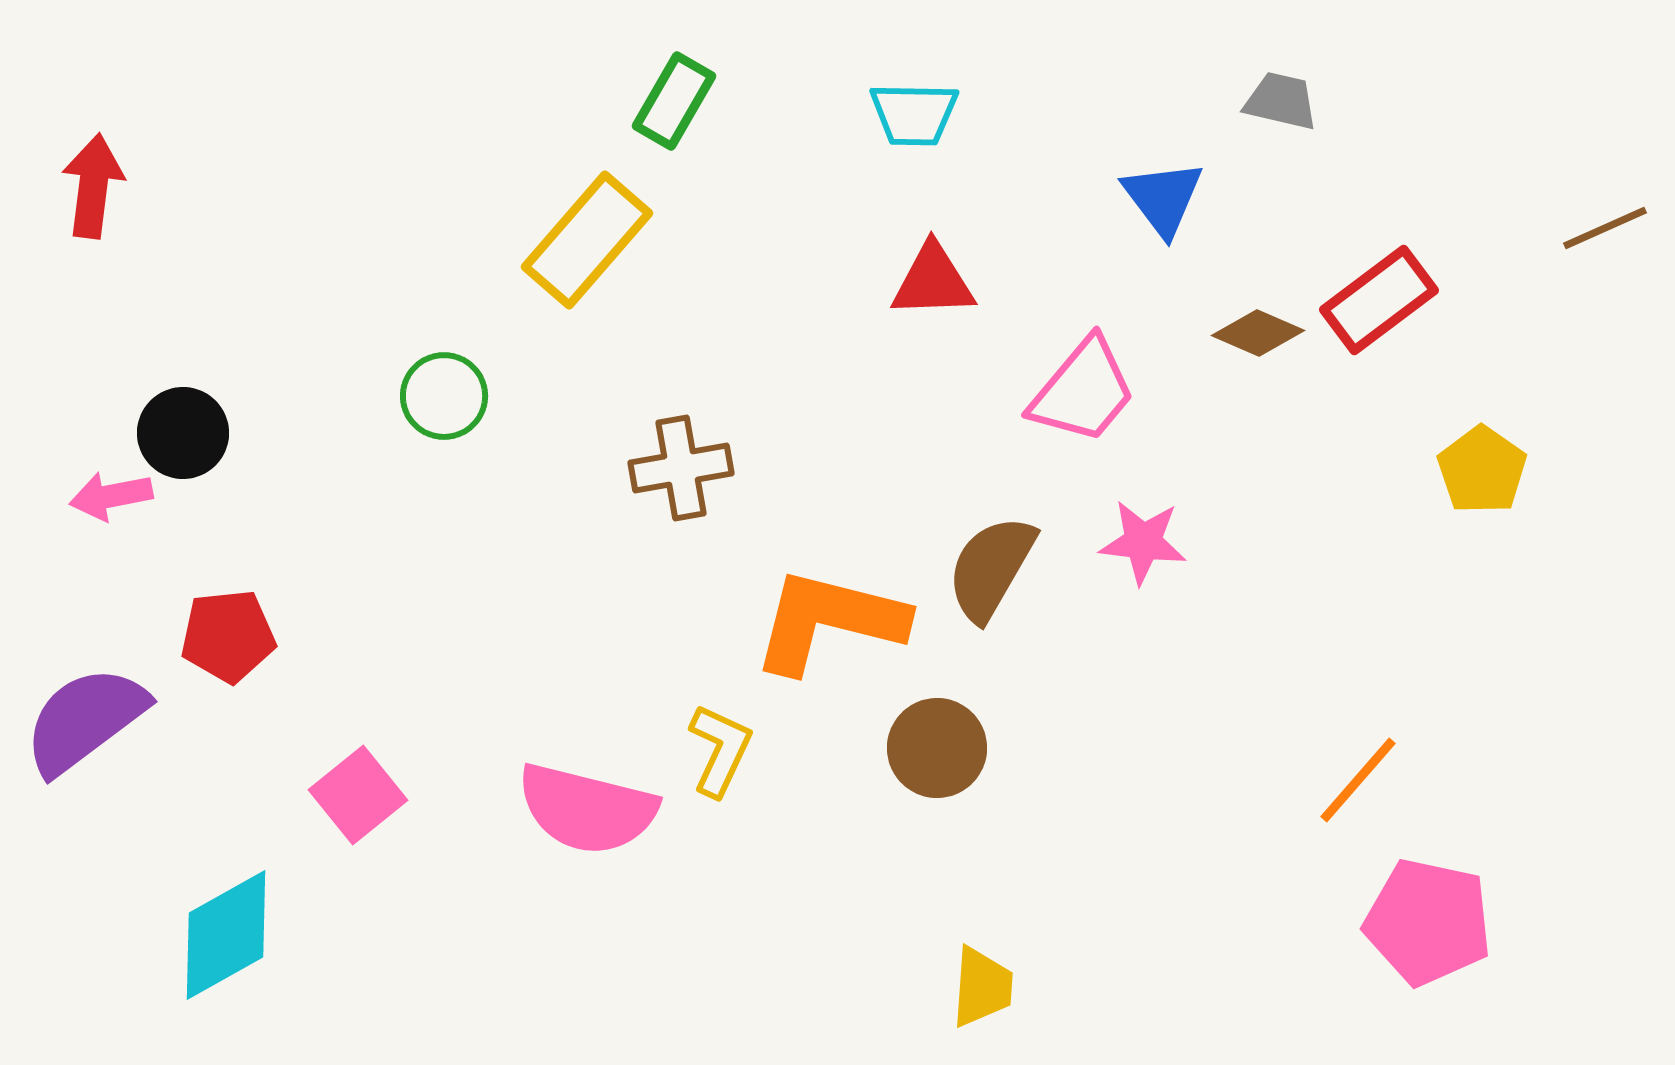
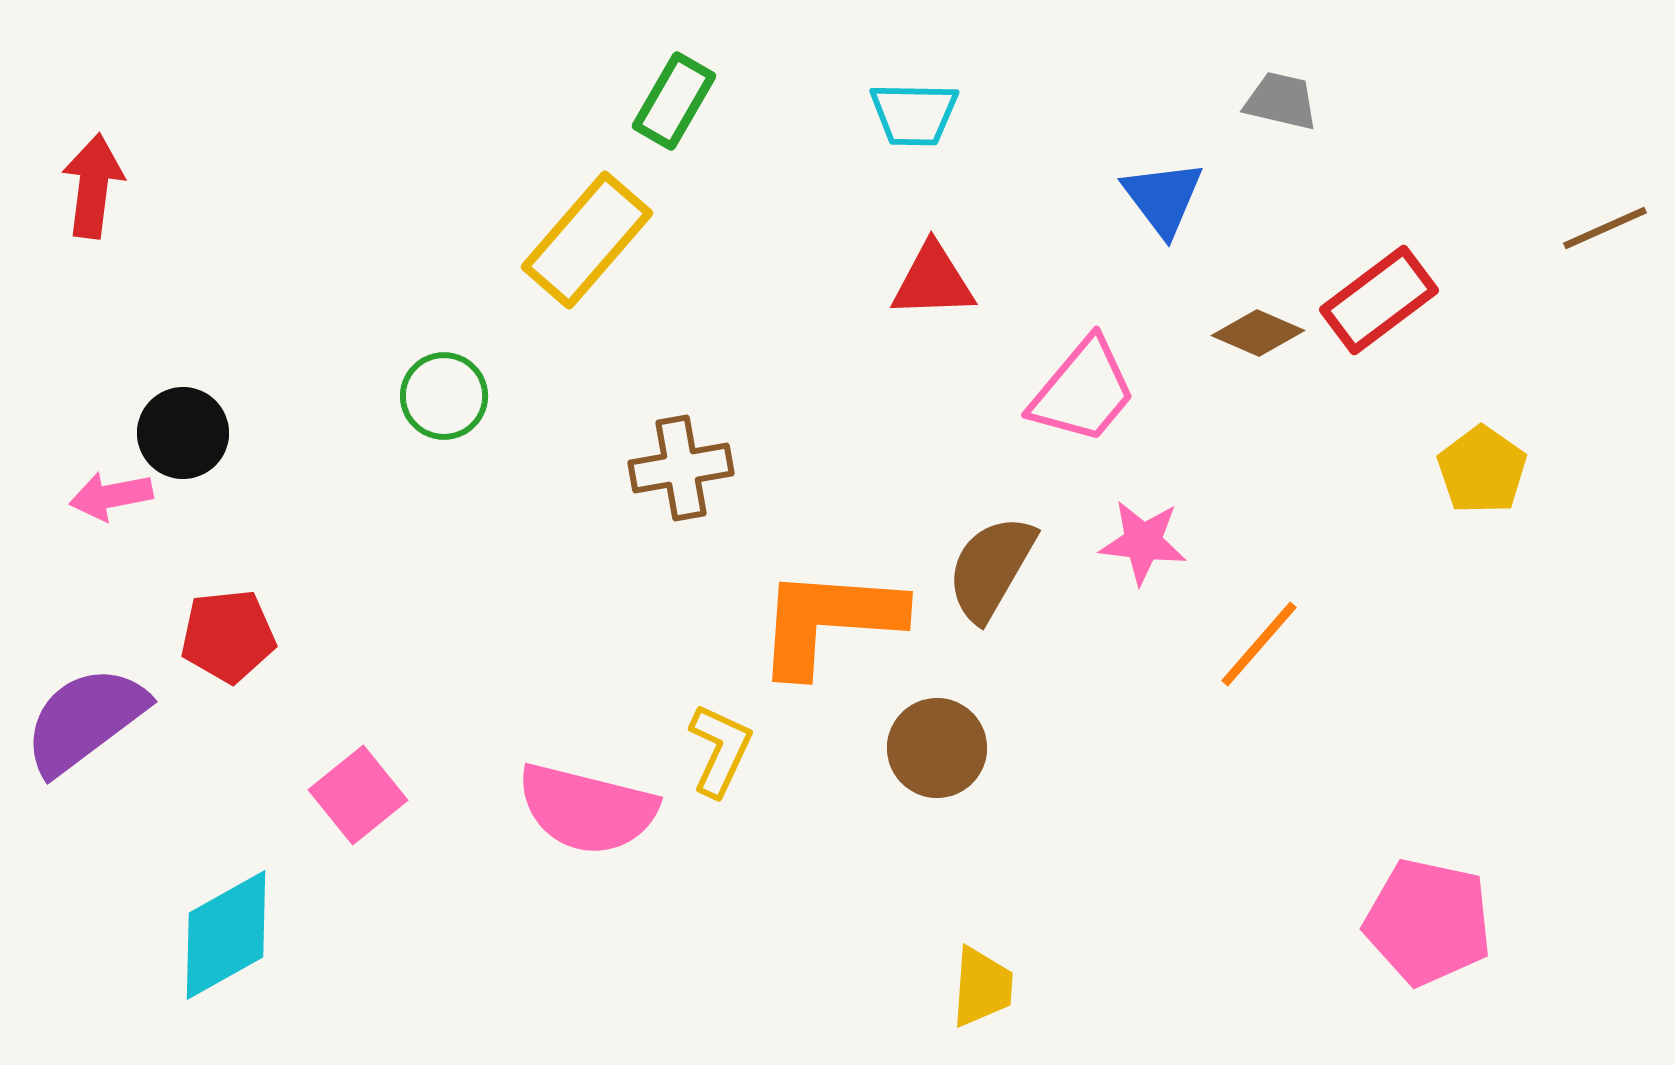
orange L-shape: rotated 10 degrees counterclockwise
orange line: moved 99 px left, 136 px up
